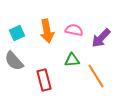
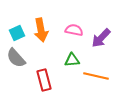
orange arrow: moved 6 px left, 1 px up
gray semicircle: moved 2 px right, 3 px up
orange line: rotated 45 degrees counterclockwise
